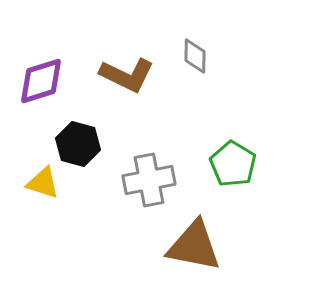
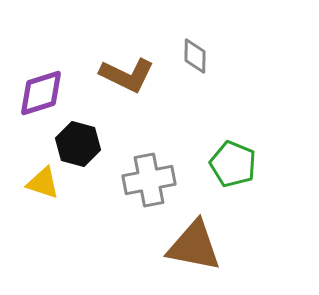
purple diamond: moved 12 px down
green pentagon: rotated 9 degrees counterclockwise
